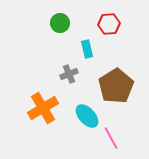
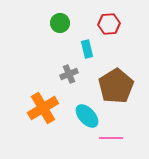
pink line: rotated 60 degrees counterclockwise
